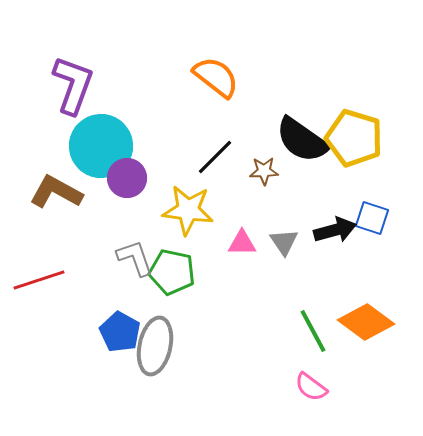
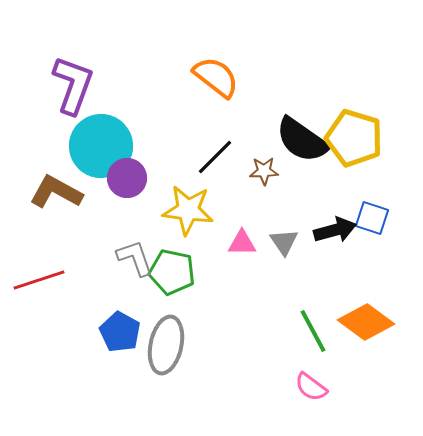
gray ellipse: moved 11 px right, 1 px up
